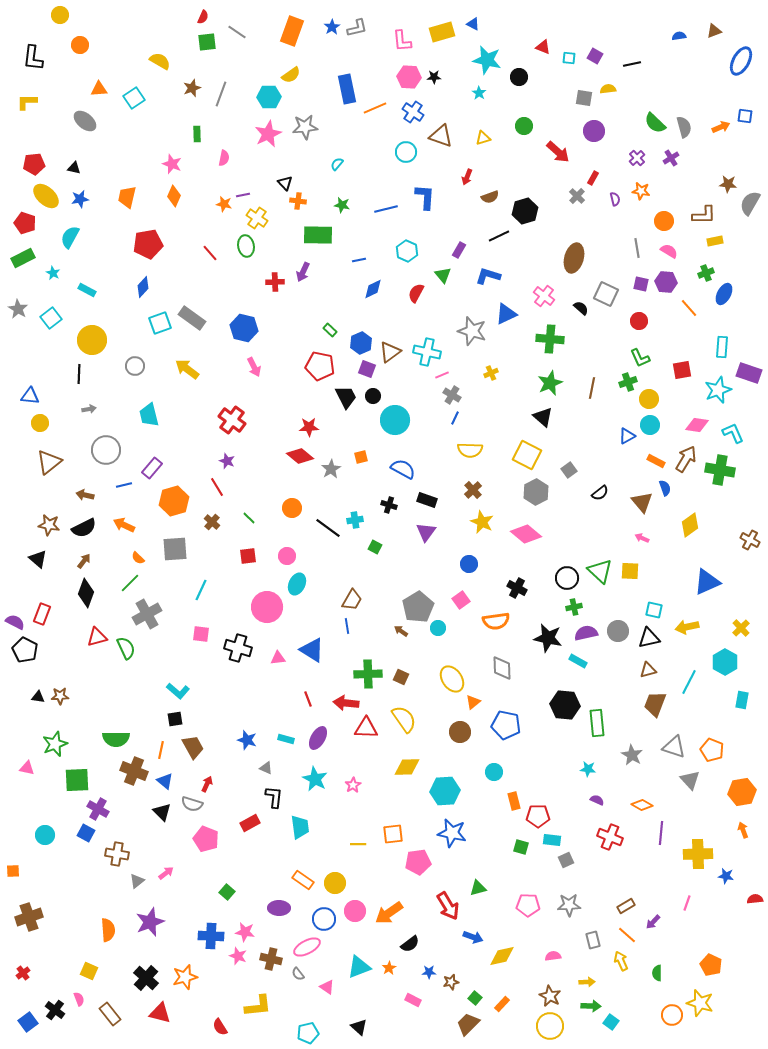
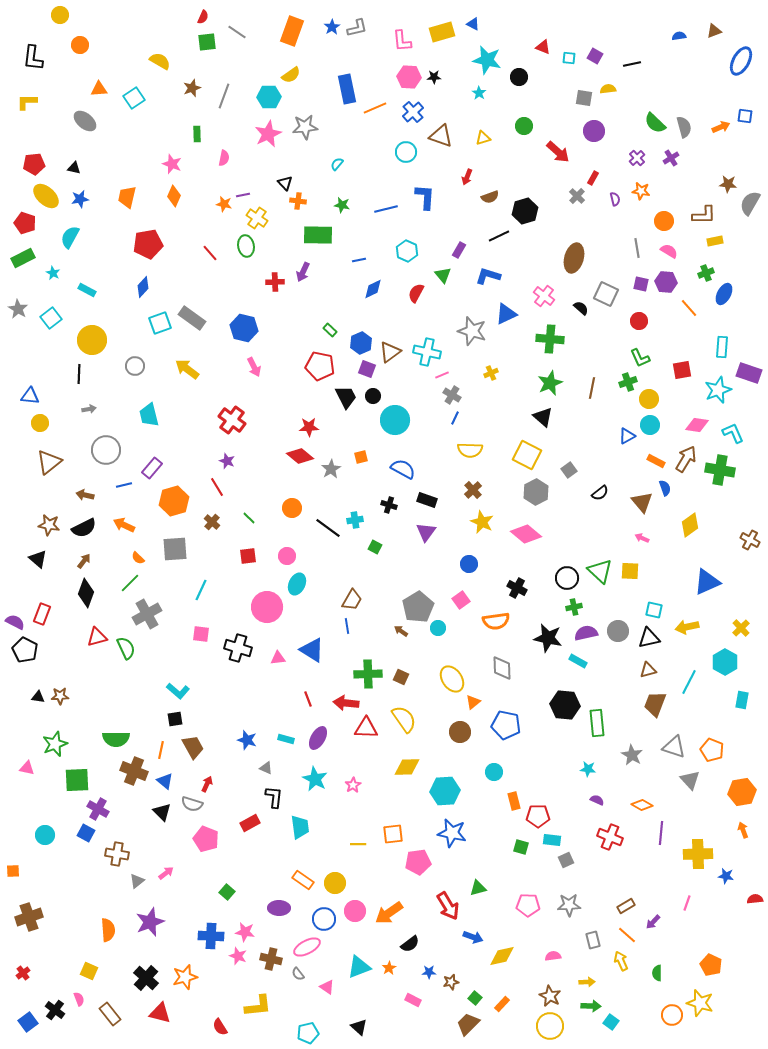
gray line at (221, 94): moved 3 px right, 2 px down
blue cross at (413, 112): rotated 15 degrees clockwise
